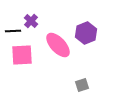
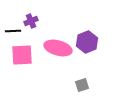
purple cross: rotated 24 degrees clockwise
purple hexagon: moved 1 px right, 9 px down
pink ellipse: moved 3 px down; rotated 32 degrees counterclockwise
